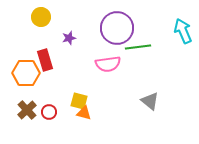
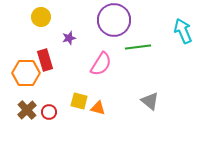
purple circle: moved 3 px left, 8 px up
pink semicircle: moved 7 px left; rotated 50 degrees counterclockwise
orange triangle: moved 14 px right, 5 px up
